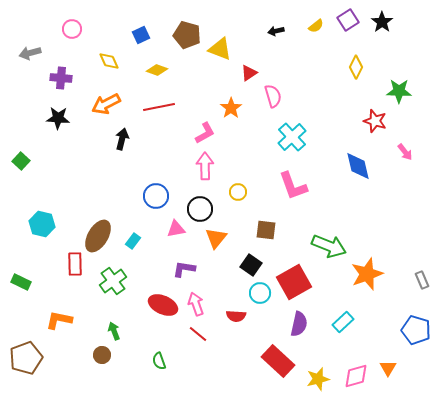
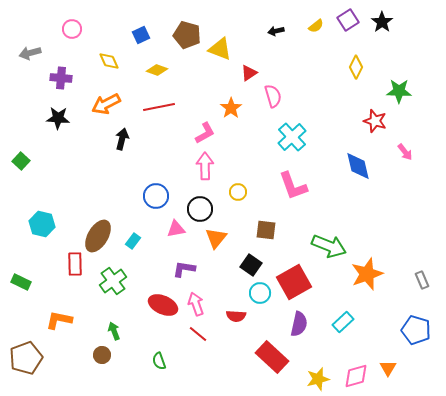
red rectangle at (278, 361): moved 6 px left, 4 px up
